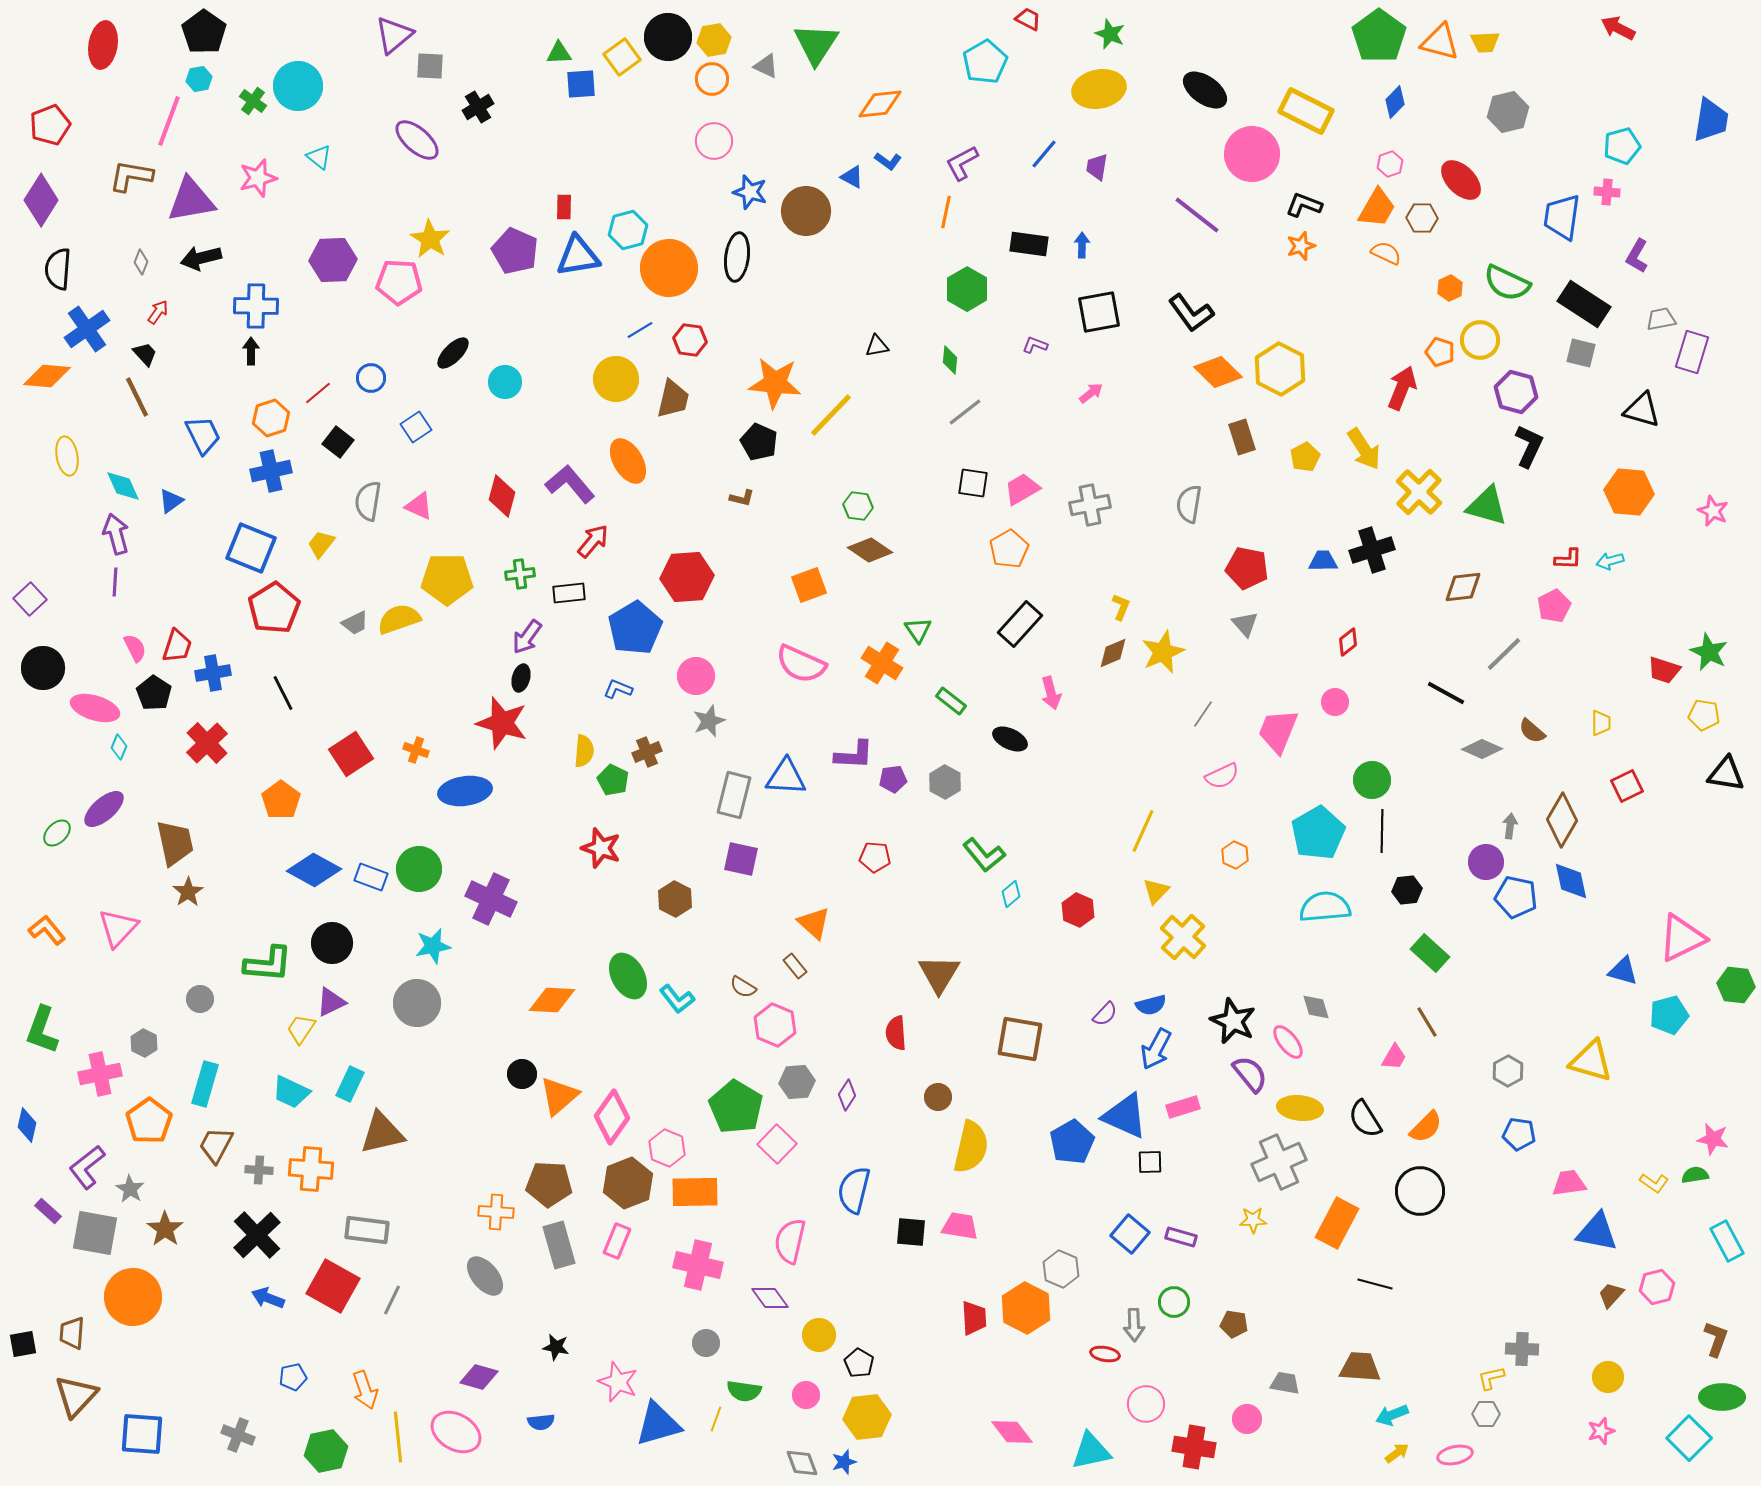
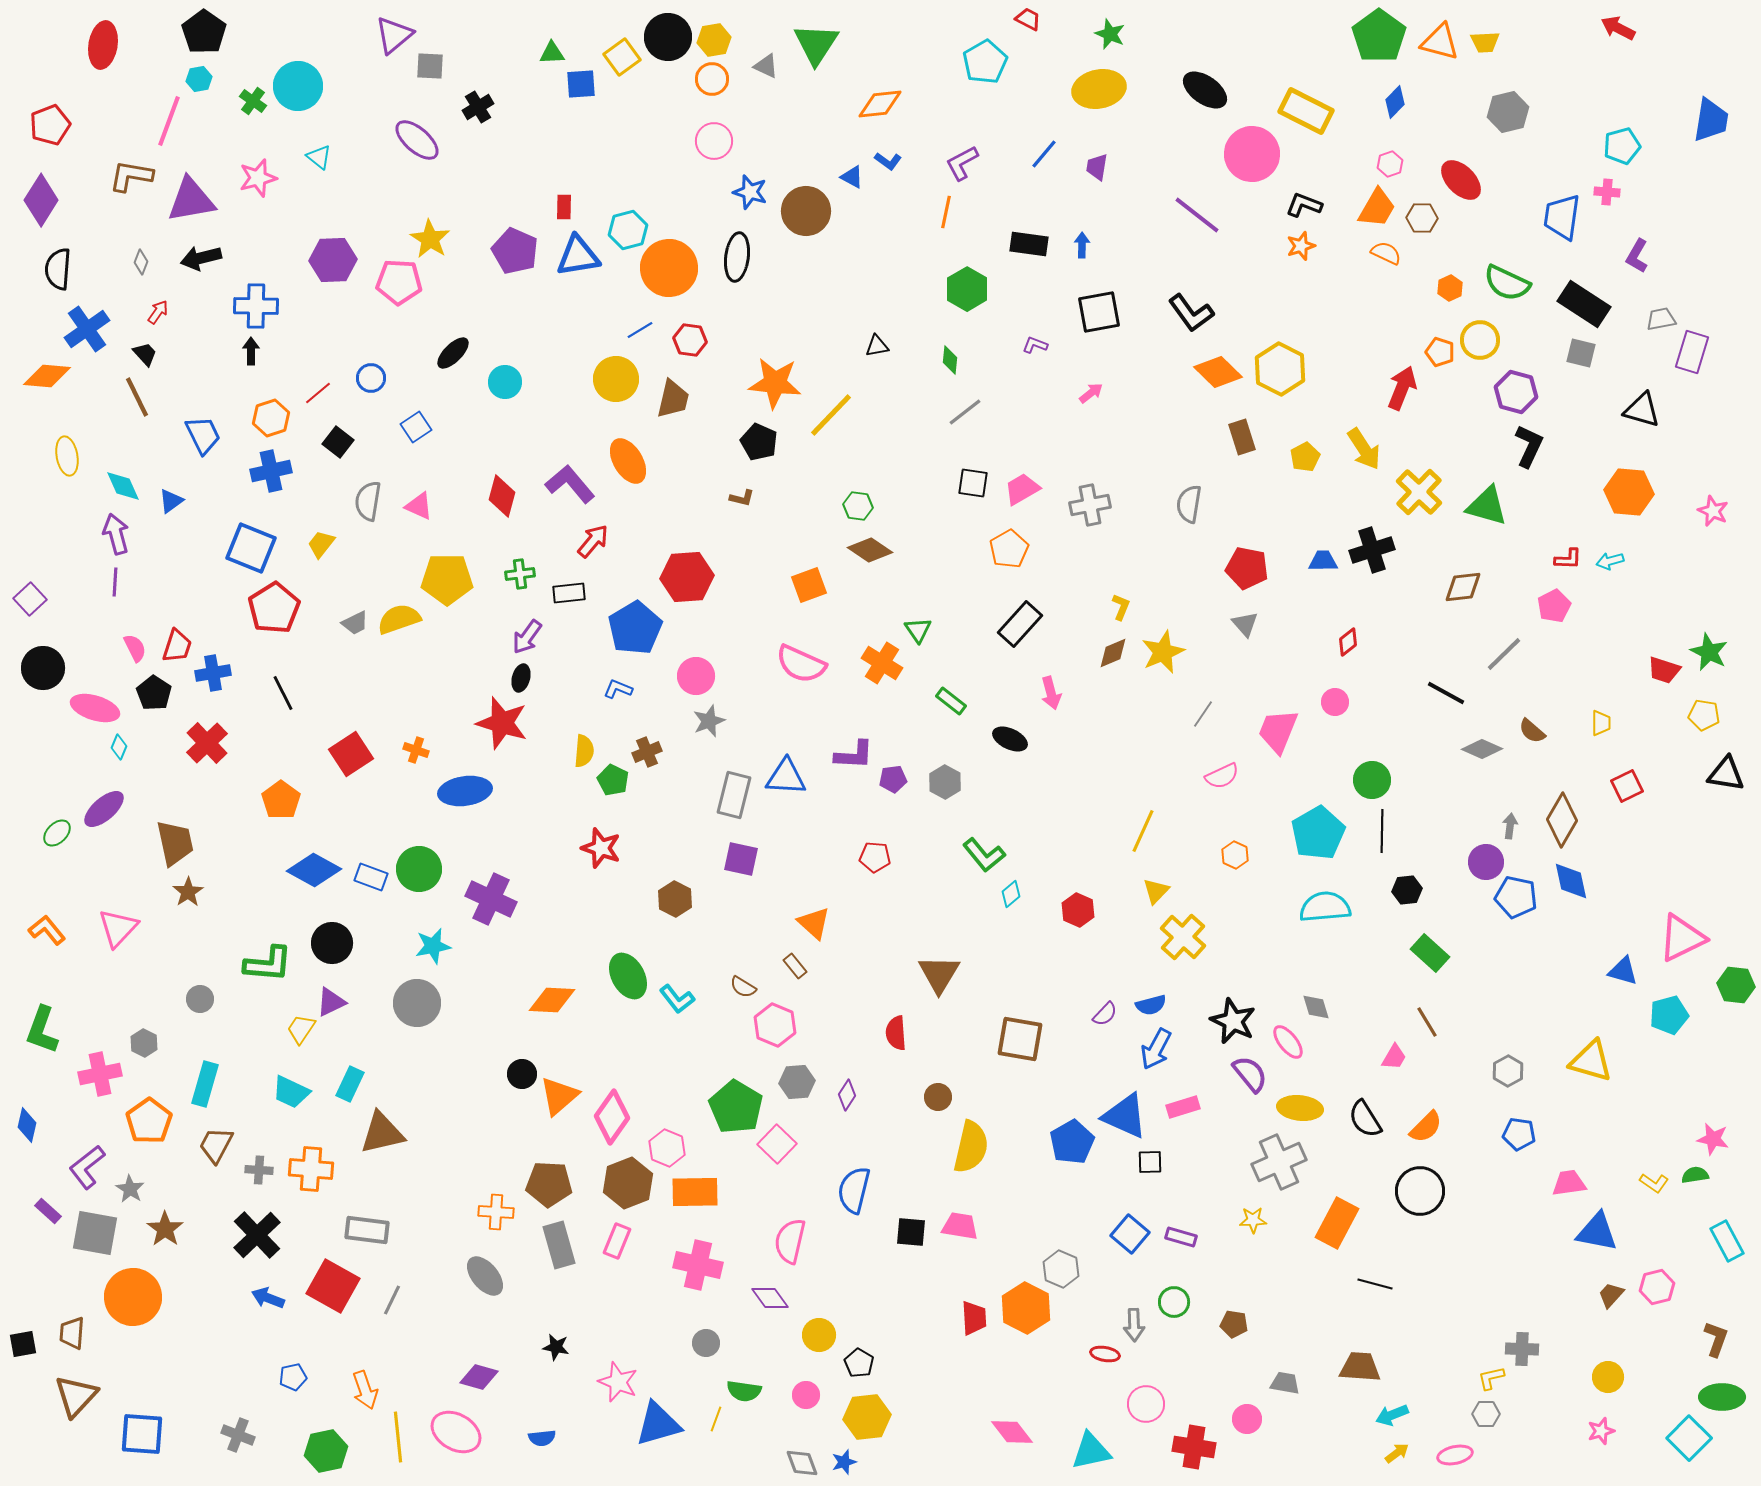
green triangle at (559, 53): moved 7 px left
blue semicircle at (541, 1422): moved 1 px right, 16 px down
